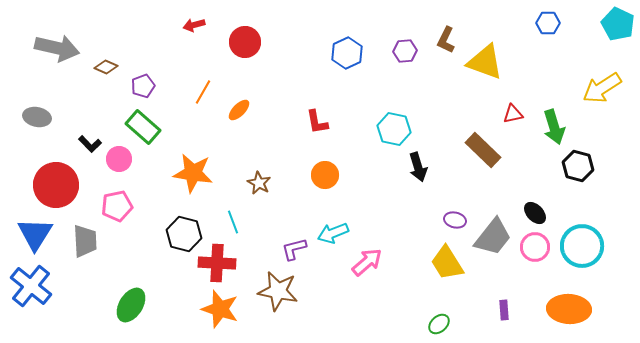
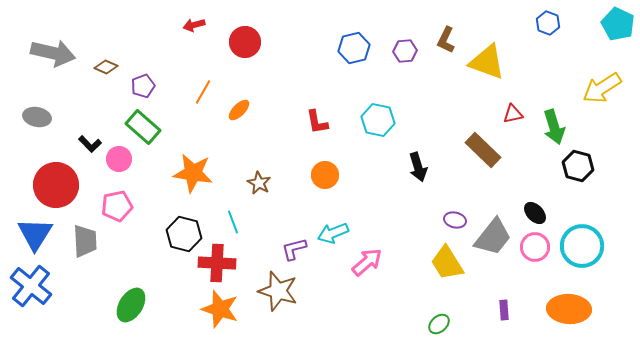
blue hexagon at (548, 23): rotated 20 degrees clockwise
gray arrow at (57, 48): moved 4 px left, 5 px down
blue hexagon at (347, 53): moved 7 px right, 5 px up; rotated 12 degrees clockwise
yellow triangle at (485, 62): moved 2 px right
cyan hexagon at (394, 129): moved 16 px left, 9 px up
brown star at (278, 291): rotated 6 degrees clockwise
